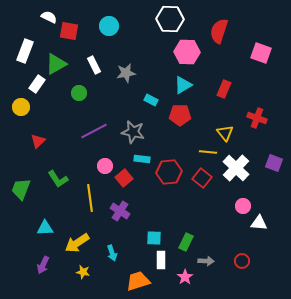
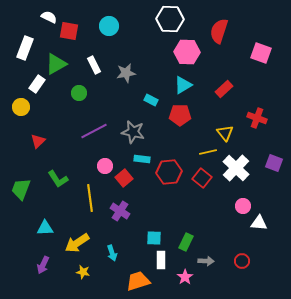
white rectangle at (25, 51): moved 3 px up
red rectangle at (224, 89): rotated 24 degrees clockwise
yellow line at (208, 152): rotated 18 degrees counterclockwise
